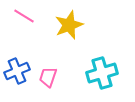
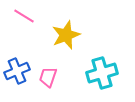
yellow star: moved 3 px left, 10 px down
